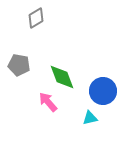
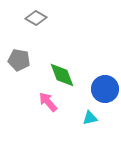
gray diamond: rotated 60 degrees clockwise
gray pentagon: moved 5 px up
green diamond: moved 2 px up
blue circle: moved 2 px right, 2 px up
